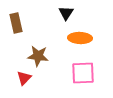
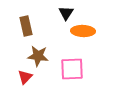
brown rectangle: moved 10 px right, 3 px down
orange ellipse: moved 3 px right, 7 px up
pink square: moved 11 px left, 4 px up
red triangle: moved 1 px right, 1 px up
